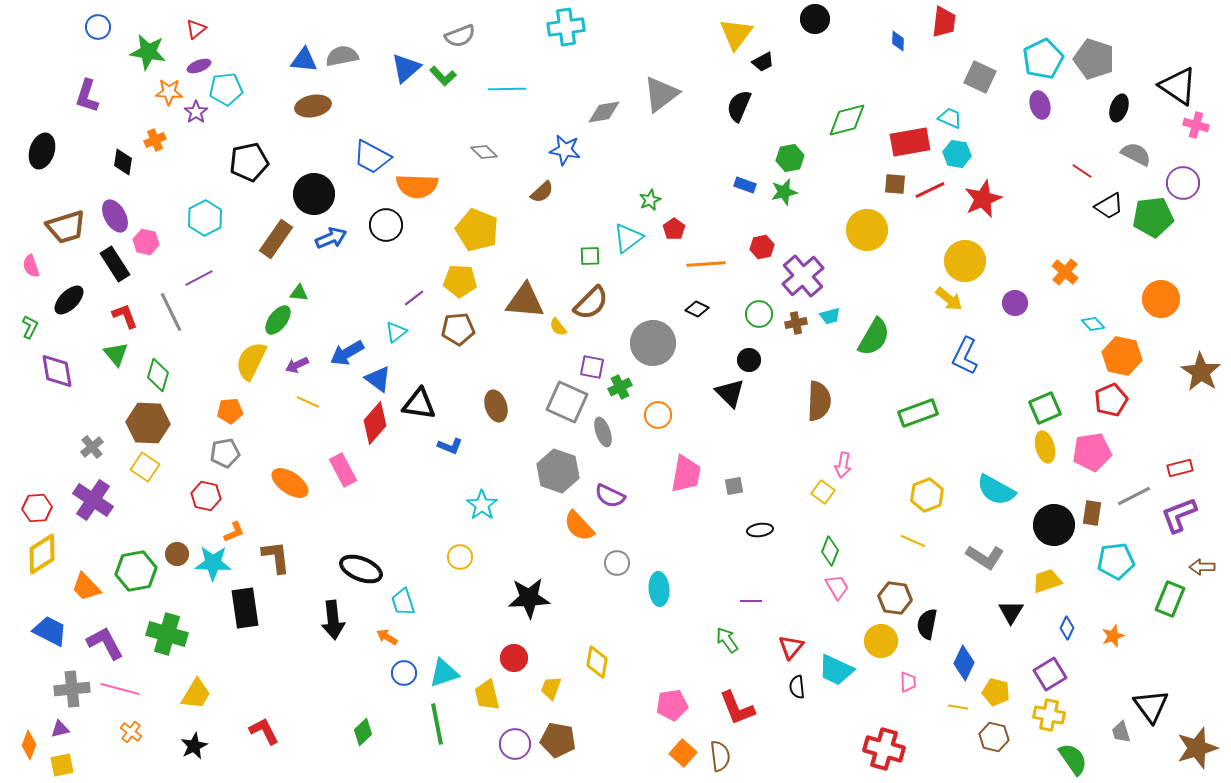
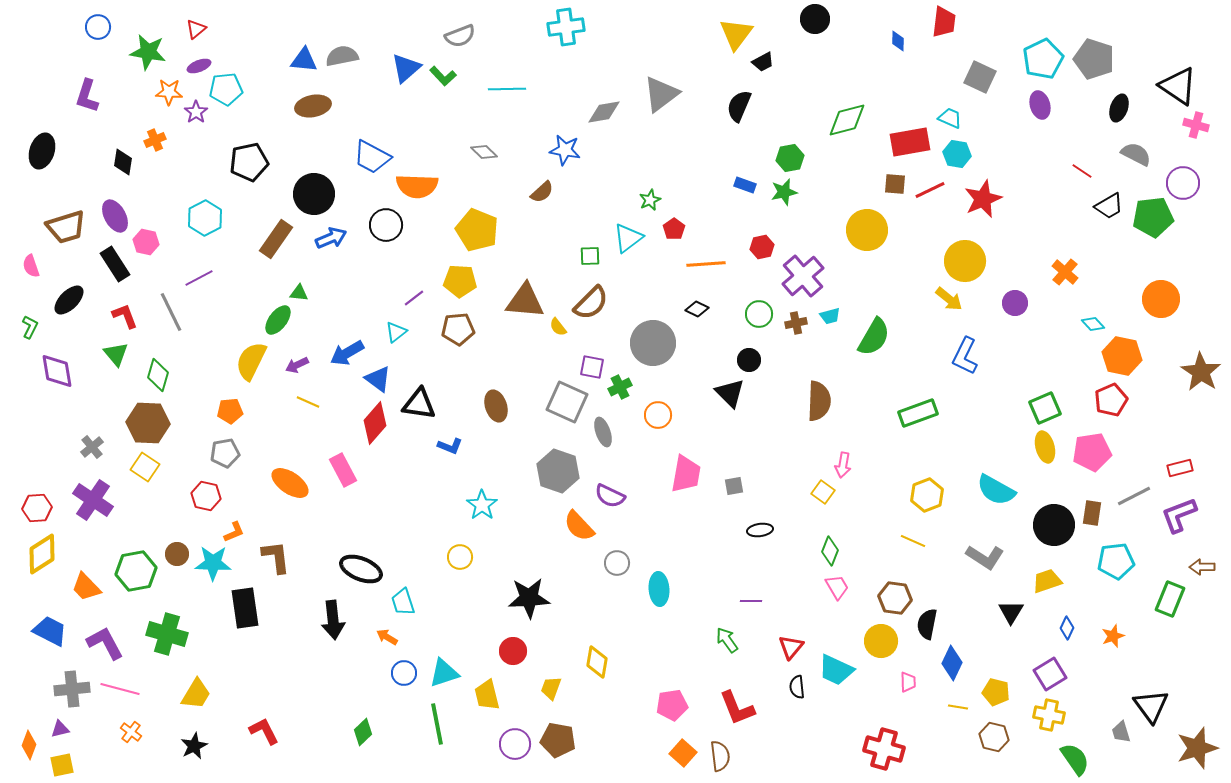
red circle at (514, 658): moved 1 px left, 7 px up
blue diamond at (964, 663): moved 12 px left
green semicircle at (1073, 759): moved 2 px right
